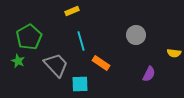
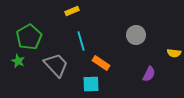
cyan square: moved 11 px right
